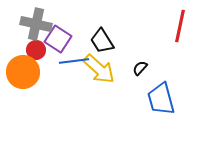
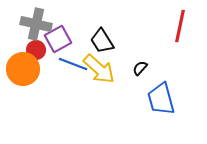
purple square: rotated 28 degrees clockwise
blue line: moved 1 px left, 3 px down; rotated 28 degrees clockwise
orange circle: moved 3 px up
